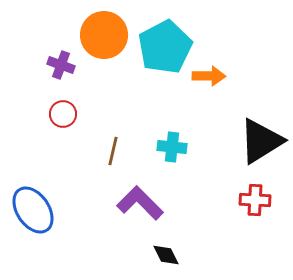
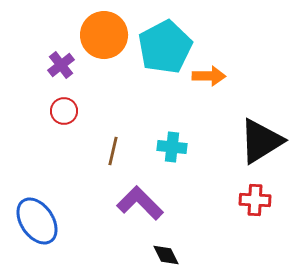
purple cross: rotated 32 degrees clockwise
red circle: moved 1 px right, 3 px up
blue ellipse: moved 4 px right, 11 px down
